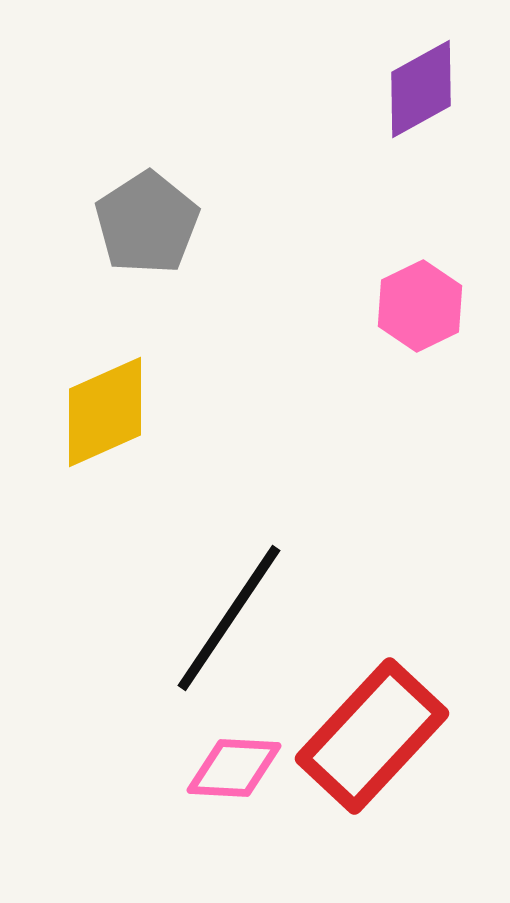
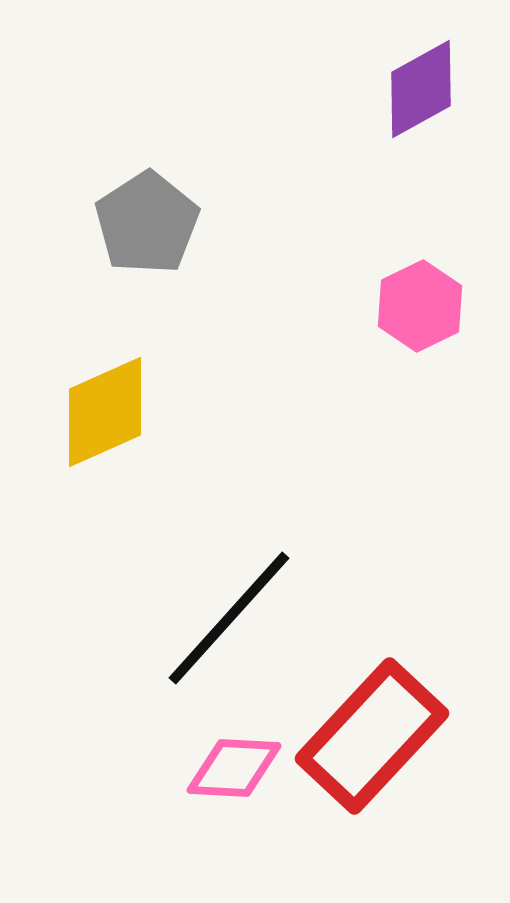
black line: rotated 8 degrees clockwise
